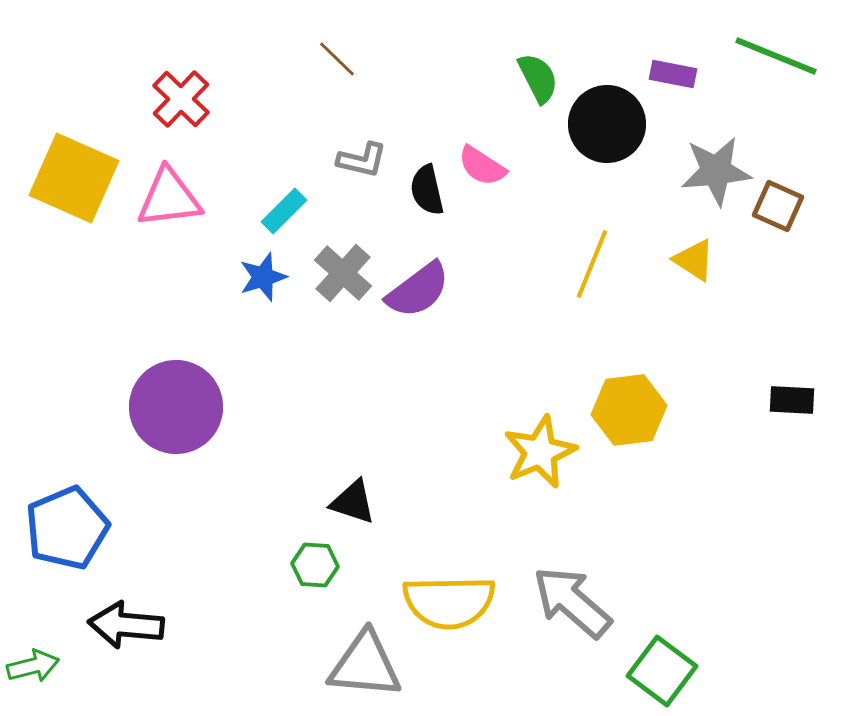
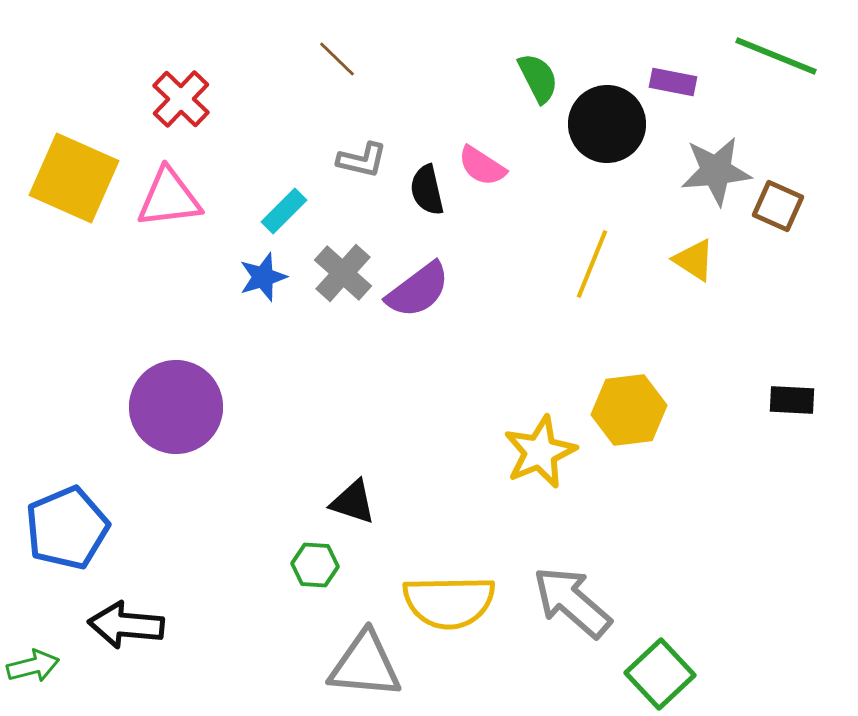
purple rectangle: moved 8 px down
green square: moved 2 px left, 3 px down; rotated 10 degrees clockwise
